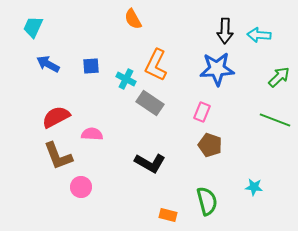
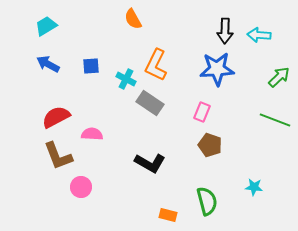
cyan trapezoid: moved 13 px right, 1 px up; rotated 35 degrees clockwise
